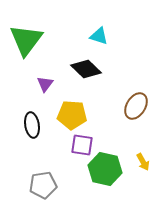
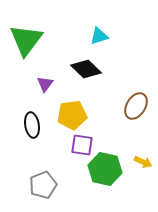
cyan triangle: rotated 36 degrees counterclockwise
yellow pentagon: rotated 12 degrees counterclockwise
yellow arrow: rotated 36 degrees counterclockwise
gray pentagon: rotated 12 degrees counterclockwise
